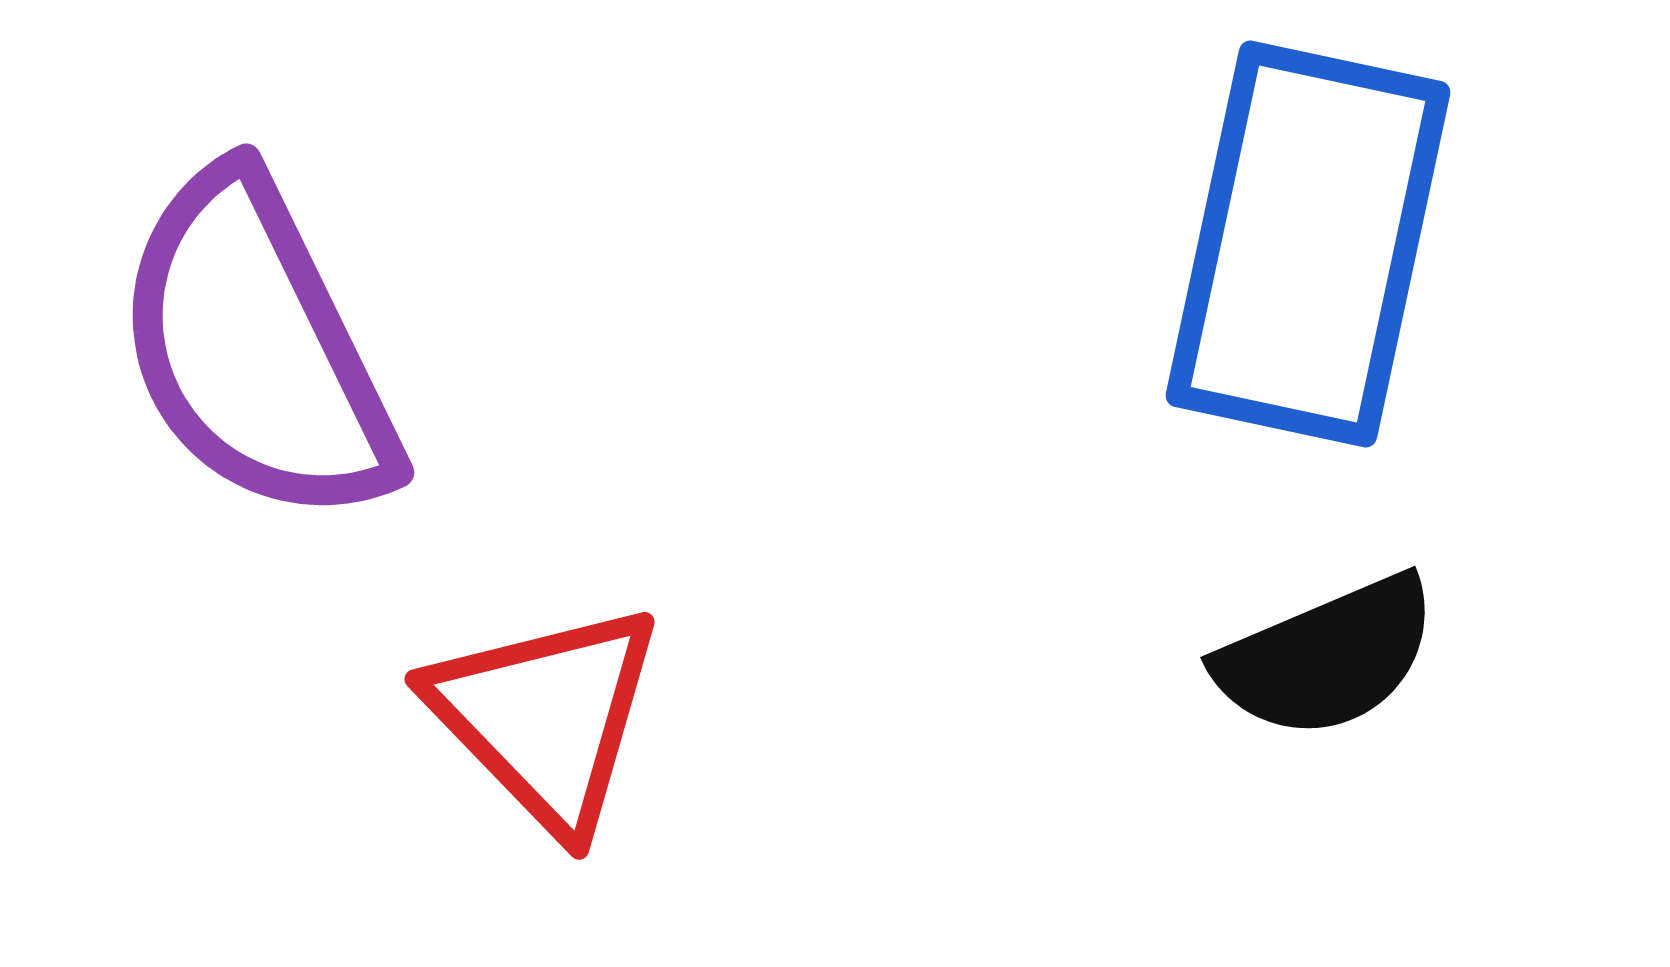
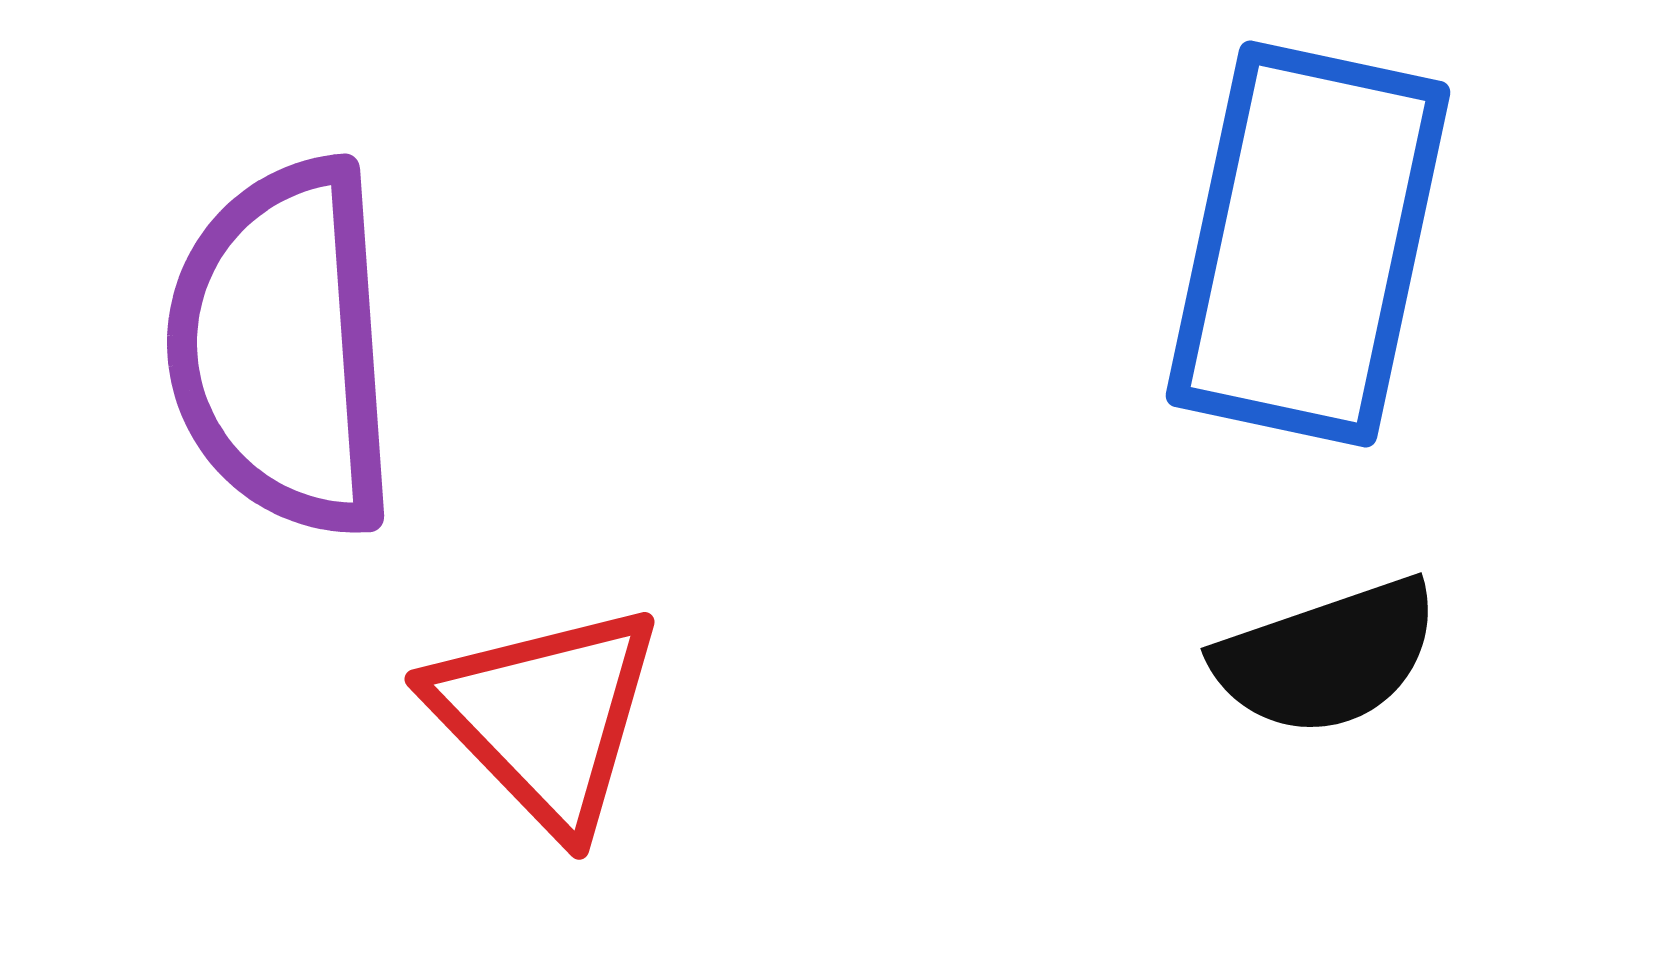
purple semicircle: moved 27 px right; rotated 22 degrees clockwise
black semicircle: rotated 4 degrees clockwise
